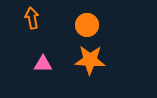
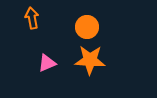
orange circle: moved 2 px down
pink triangle: moved 4 px right, 1 px up; rotated 24 degrees counterclockwise
